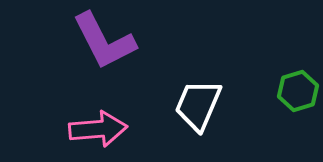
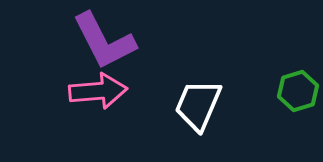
pink arrow: moved 38 px up
